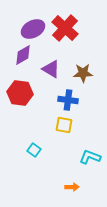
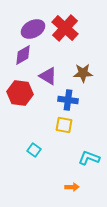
purple triangle: moved 3 px left, 7 px down
cyan L-shape: moved 1 px left, 1 px down
